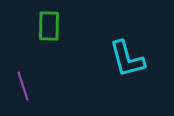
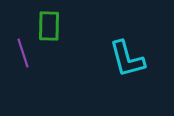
purple line: moved 33 px up
